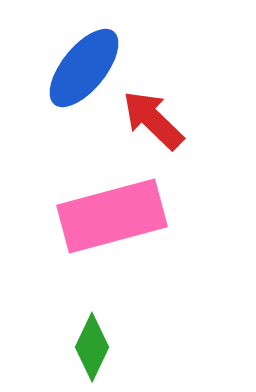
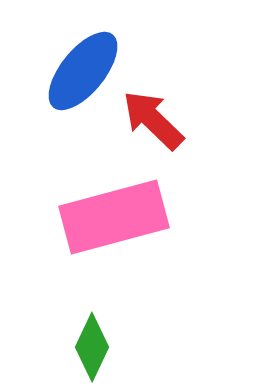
blue ellipse: moved 1 px left, 3 px down
pink rectangle: moved 2 px right, 1 px down
